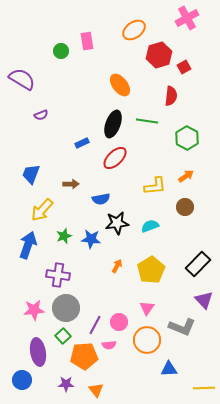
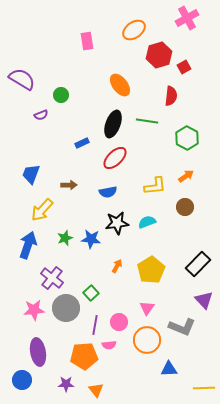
green circle at (61, 51): moved 44 px down
brown arrow at (71, 184): moved 2 px left, 1 px down
blue semicircle at (101, 199): moved 7 px right, 7 px up
cyan semicircle at (150, 226): moved 3 px left, 4 px up
green star at (64, 236): moved 1 px right, 2 px down
purple cross at (58, 275): moved 6 px left, 3 px down; rotated 30 degrees clockwise
purple line at (95, 325): rotated 18 degrees counterclockwise
green square at (63, 336): moved 28 px right, 43 px up
